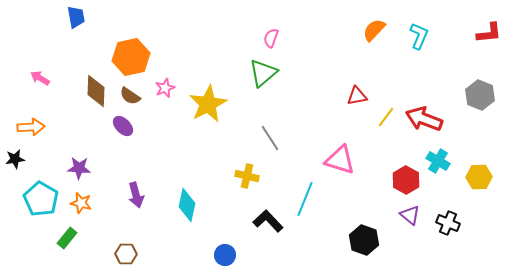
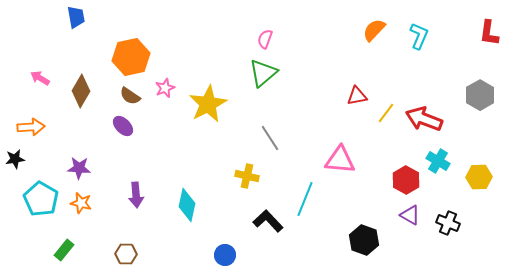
red L-shape: rotated 104 degrees clockwise
pink semicircle: moved 6 px left, 1 px down
brown diamond: moved 15 px left; rotated 28 degrees clockwise
gray hexagon: rotated 8 degrees clockwise
yellow line: moved 4 px up
pink triangle: rotated 12 degrees counterclockwise
purple arrow: rotated 10 degrees clockwise
purple triangle: rotated 10 degrees counterclockwise
green rectangle: moved 3 px left, 12 px down
